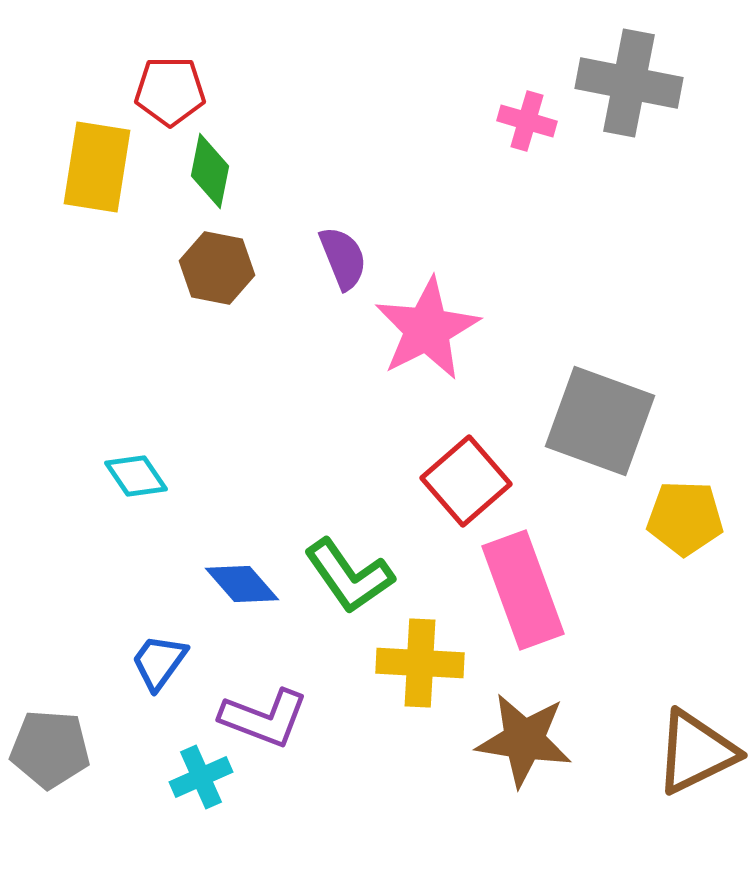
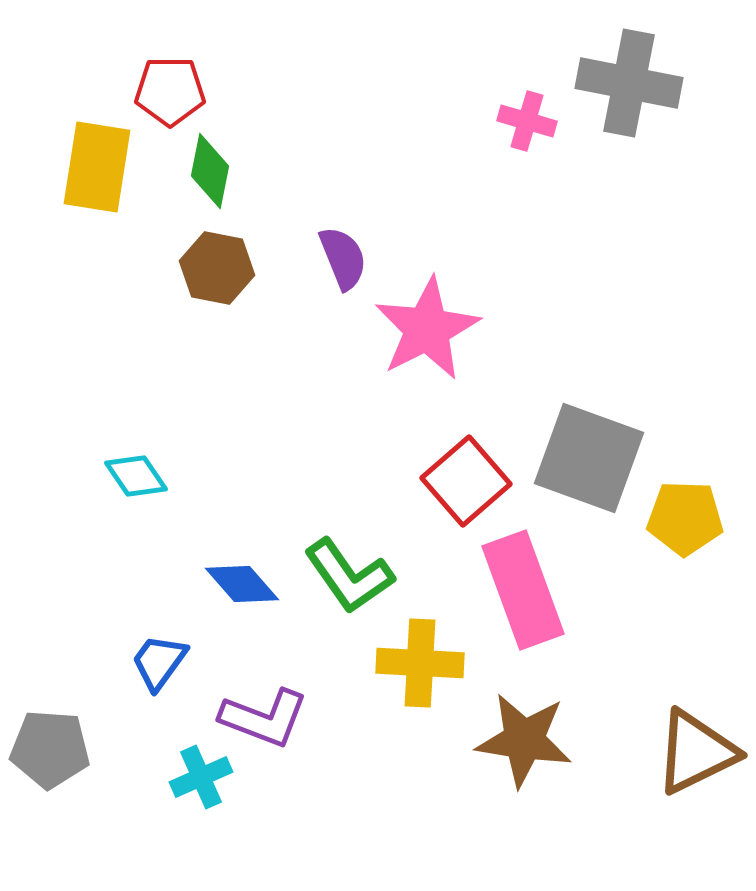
gray square: moved 11 px left, 37 px down
